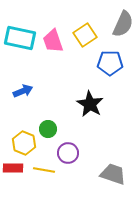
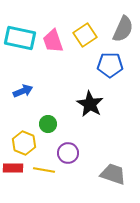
gray semicircle: moved 5 px down
blue pentagon: moved 2 px down
green circle: moved 5 px up
